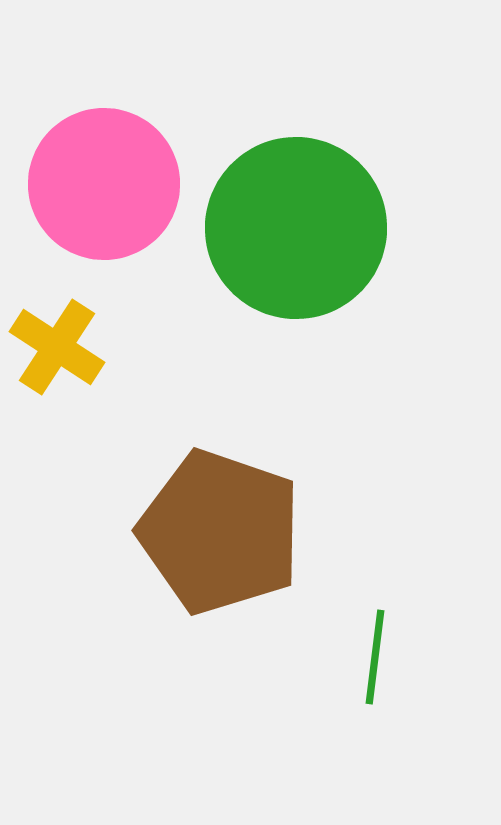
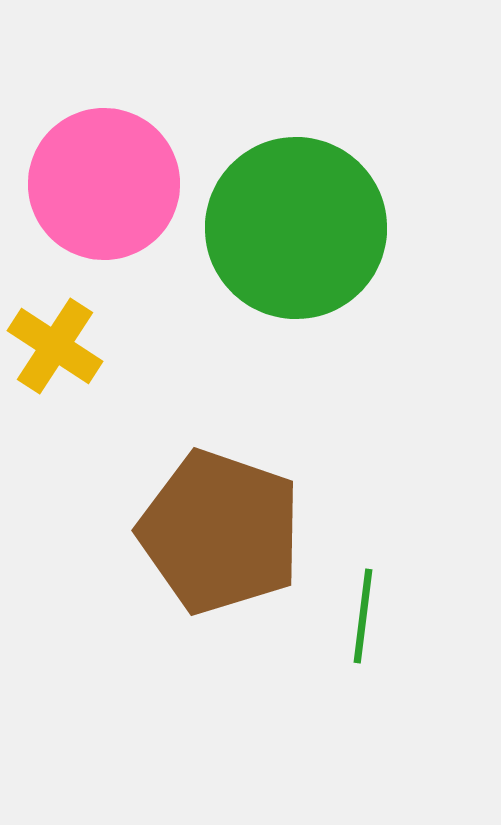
yellow cross: moved 2 px left, 1 px up
green line: moved 12 px left, 41 px up
